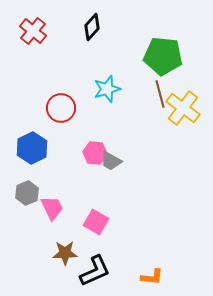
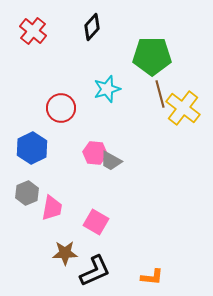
green pentagon: moved 11 px left; rotated 6 degrees counterclockwise
pink trapezoid: rotated 36 degrees clockwise
